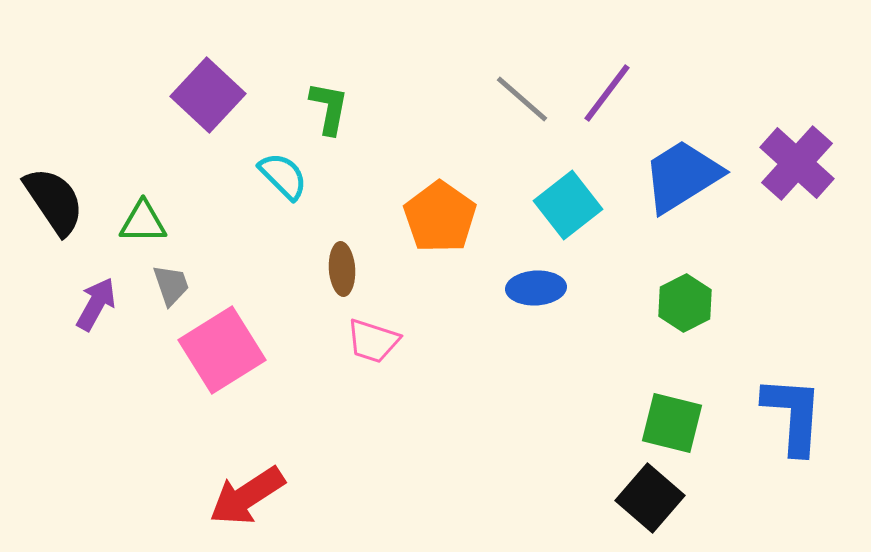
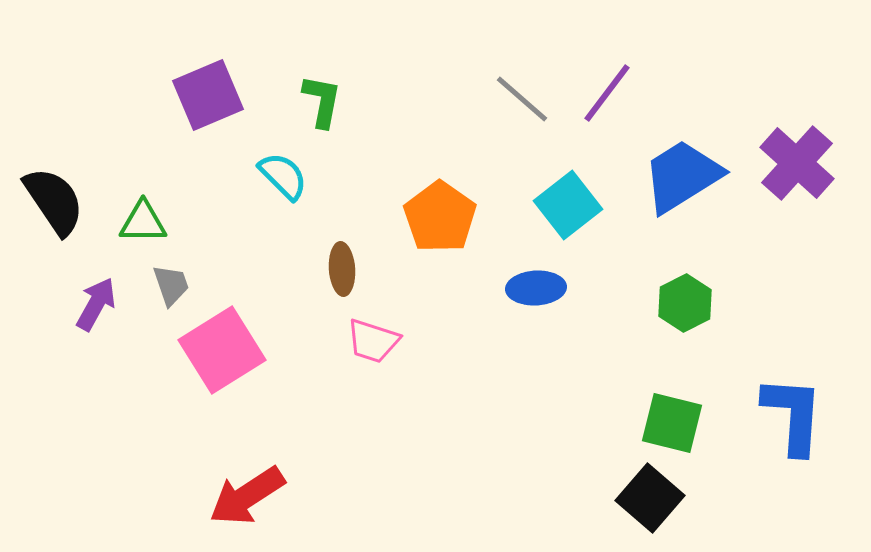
purple square: rotated 24 degrees clockwise
green L-shape: moved 7 px left, 7 px up
